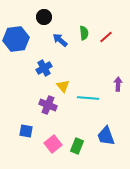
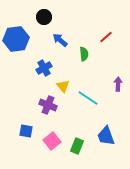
green semicircle: moved 21 px down
cyan line: rotated 30 degrees clockwise
pink square: moved 1 px left, 3 px up
